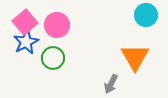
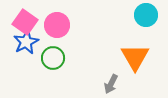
pink square: rotated 15 degrees counterclockwise
